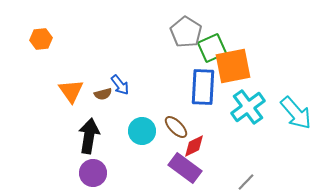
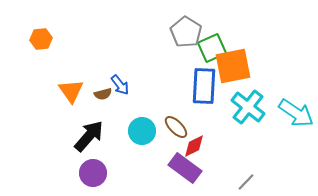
blue rectangle: moved 1 px right, 1 px up
cyan cross: rotated 16 degrees counterclockwise
cyan arrow: rotated 15 degrees counterclockwise
black arrow: rotated 32 degrees clockwise
